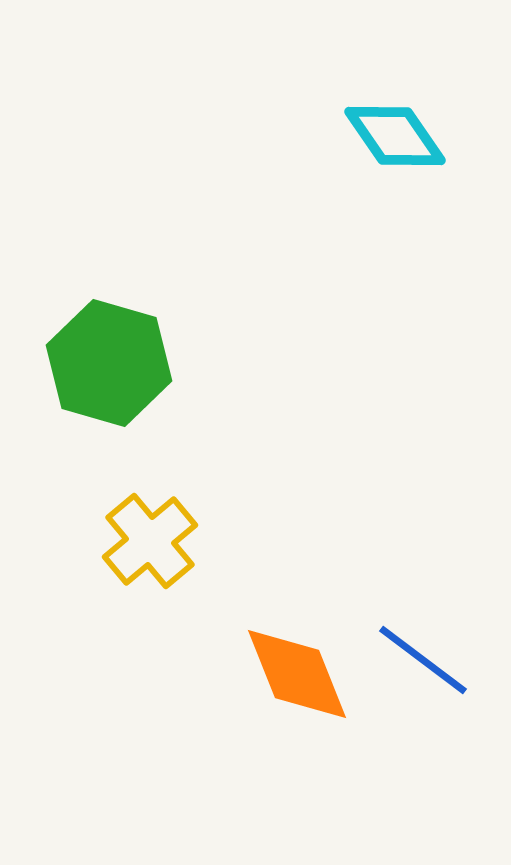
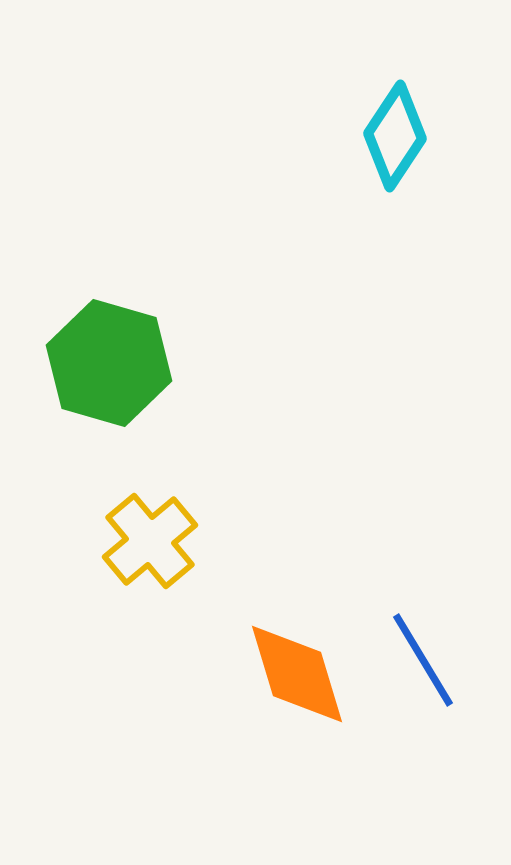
cyan diamond: rotated 68 degrees clockwise
blue line: rotated 22 degrees clockwise
orange diamond: rotated 5 degrees clockwise
